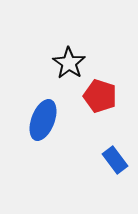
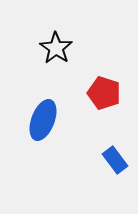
black star: moved 13 px left, 15 px up
red pentagon: moved 4 px right, 3 px up
